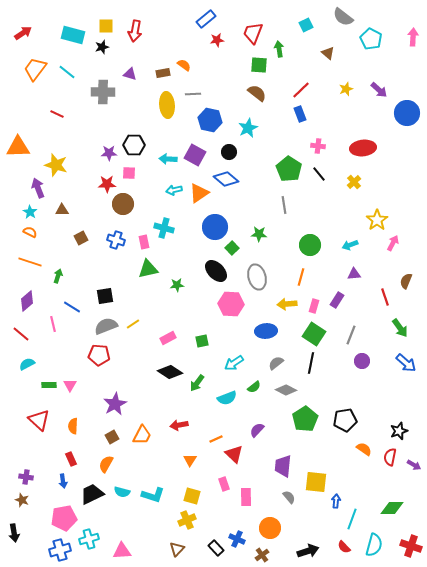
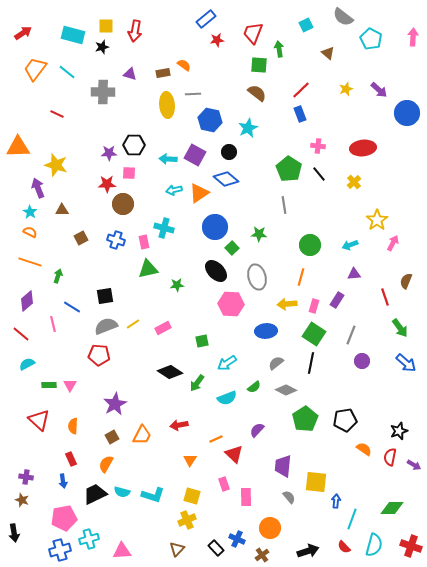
pink rectangle at (168, 338): moved 5 px left, 10 px up
cyan arrow at (234, 363): moved 7 px left
black trapezoid at (92, 494): moved 3 px right
